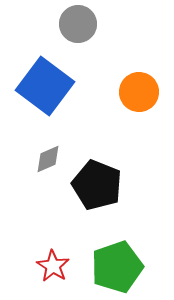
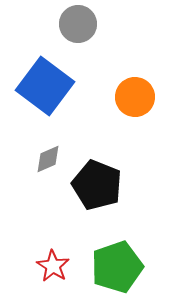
orange circle: moved 4 px left, 5 px down
